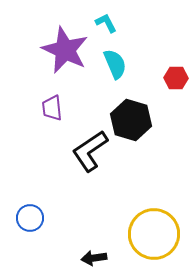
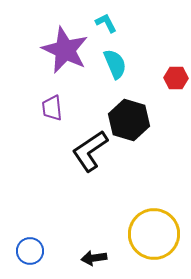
black hexagon: moved 2 px left
blue circle: moved 33 px down
